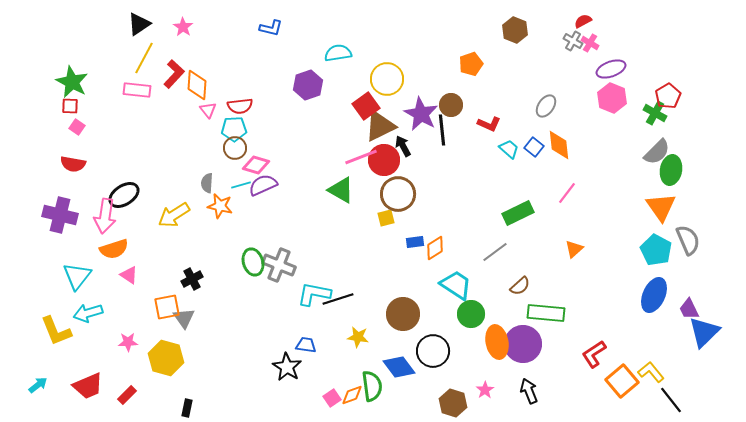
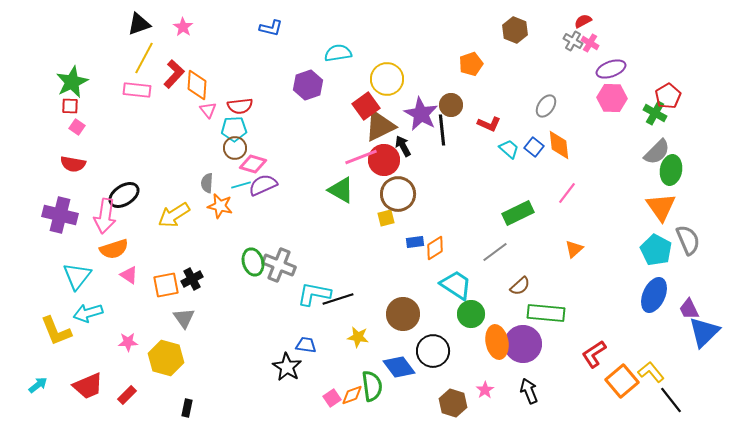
black triangle at (139, 24): rotated 15 degrees clockwise
green star at (72, 82): rotated 20 degrees clockwise
pink hexagon at (612, 98): rotated 20 degrees counterclockwise
pink diamond at (256, 165): moved 3 px left, 1 px up
orange square at (167, 307): moved 1 px left, 22 px up
